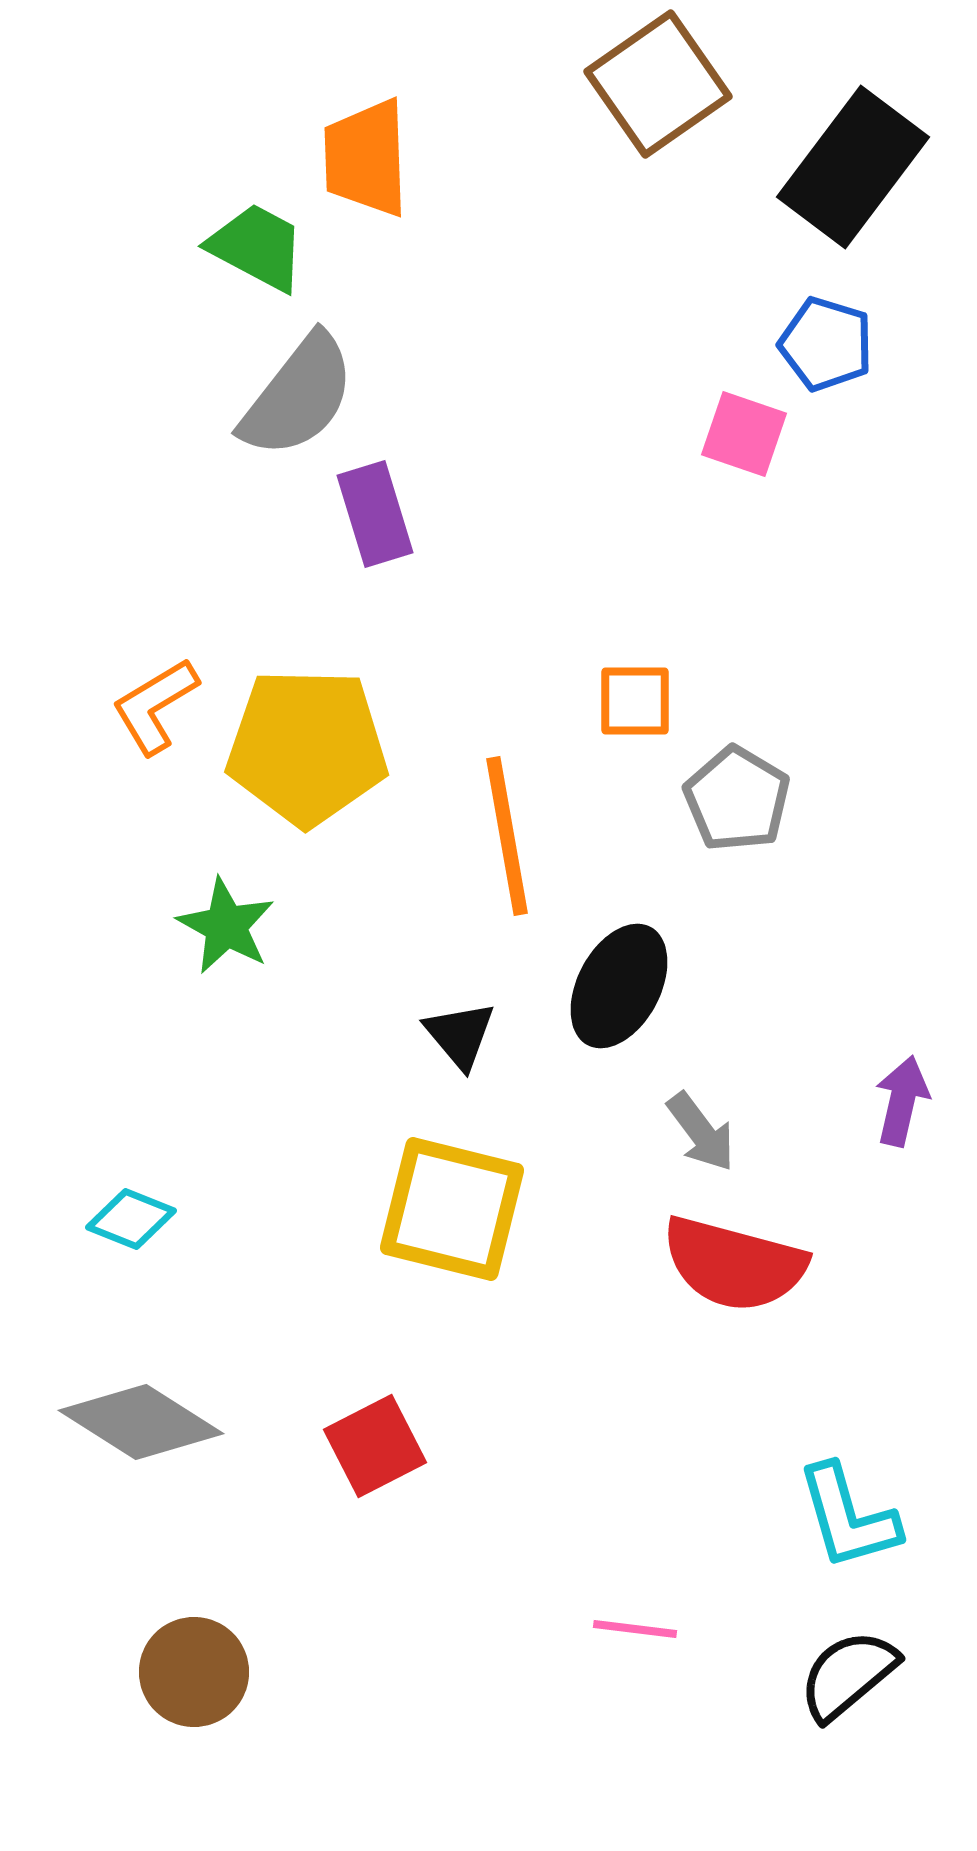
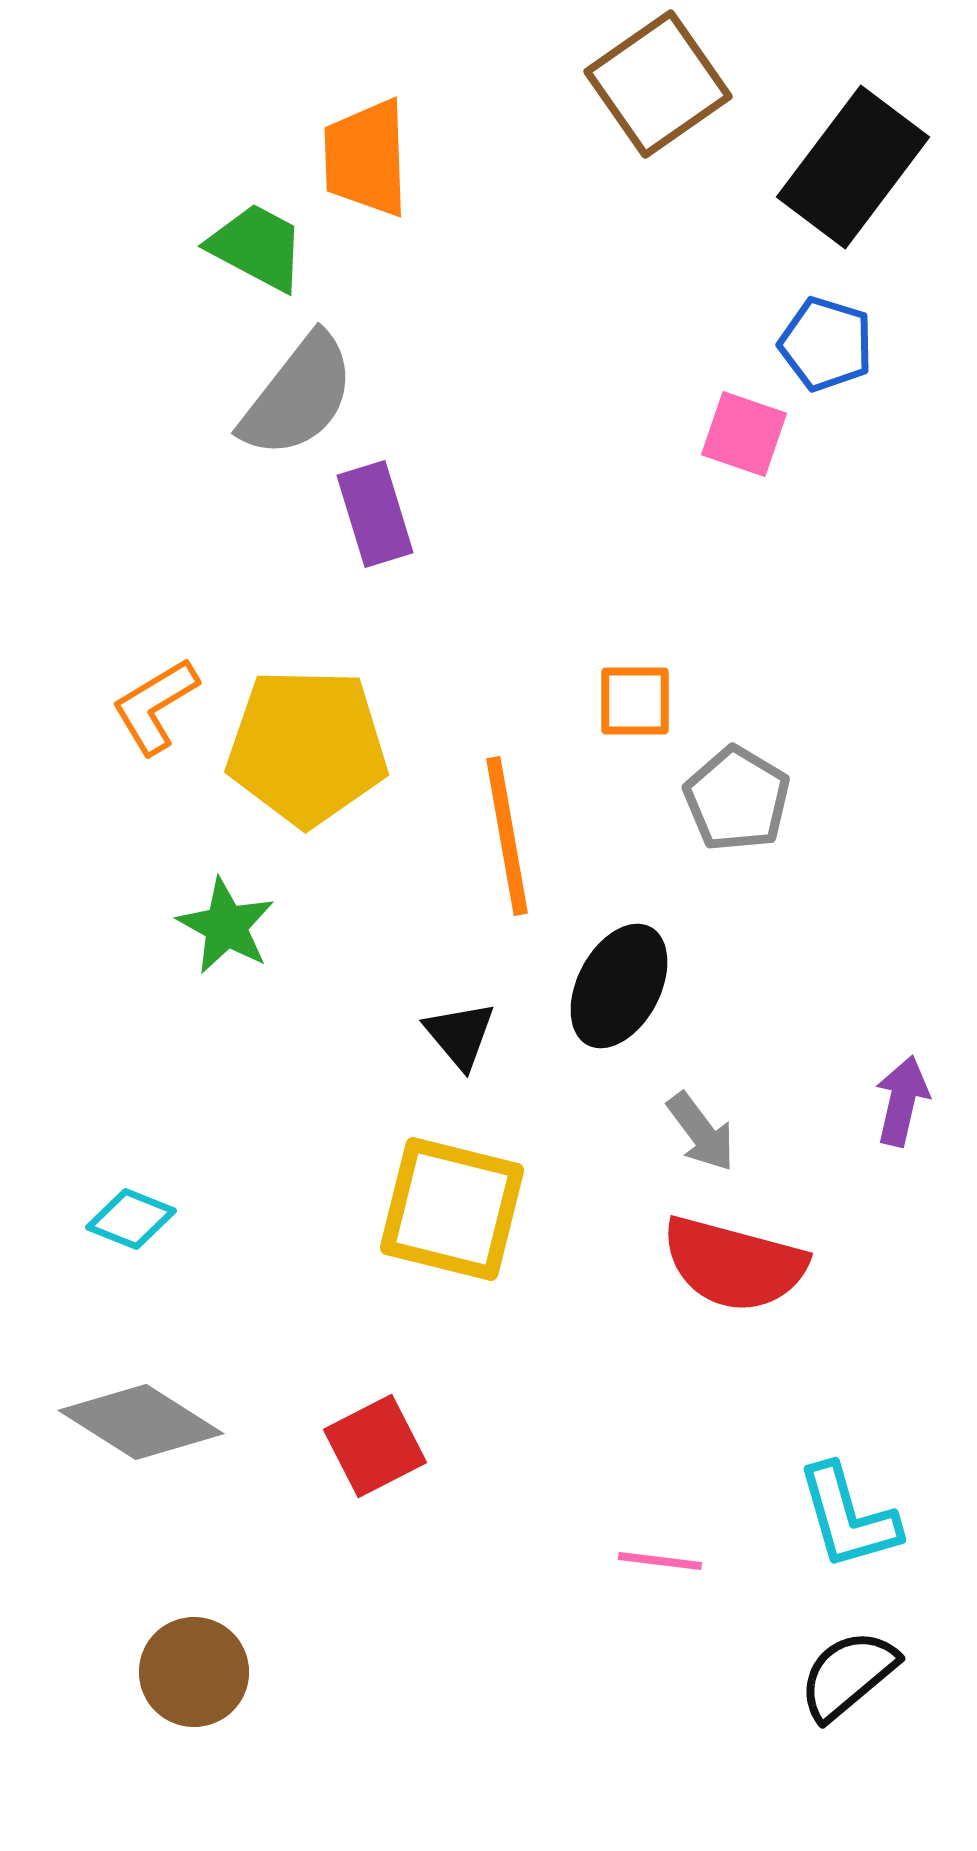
pink line: moved 25 px right, 68 px up
